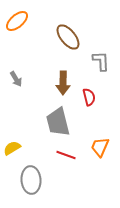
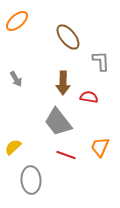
red semicircle: rotated 66 degrees counterclockwise
gray trapezoid: rotated 24 degrees counterclockwise
yellow semicircle: moved 1 px right, 1 px up; rotated 12 degrees counterclockwise
